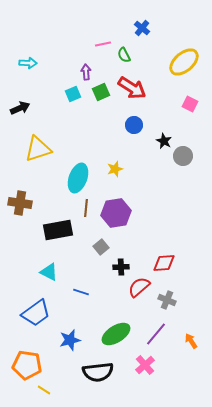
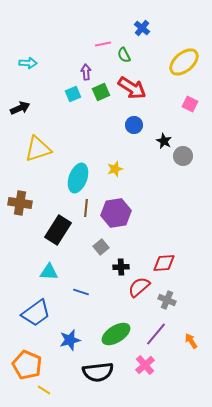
black rectangle: rotated 48 degrees counterclockwise
cyan triangle: rotated 24 degrees counterclockwise
orange pentagon: rotated 16 degrees clockwise
